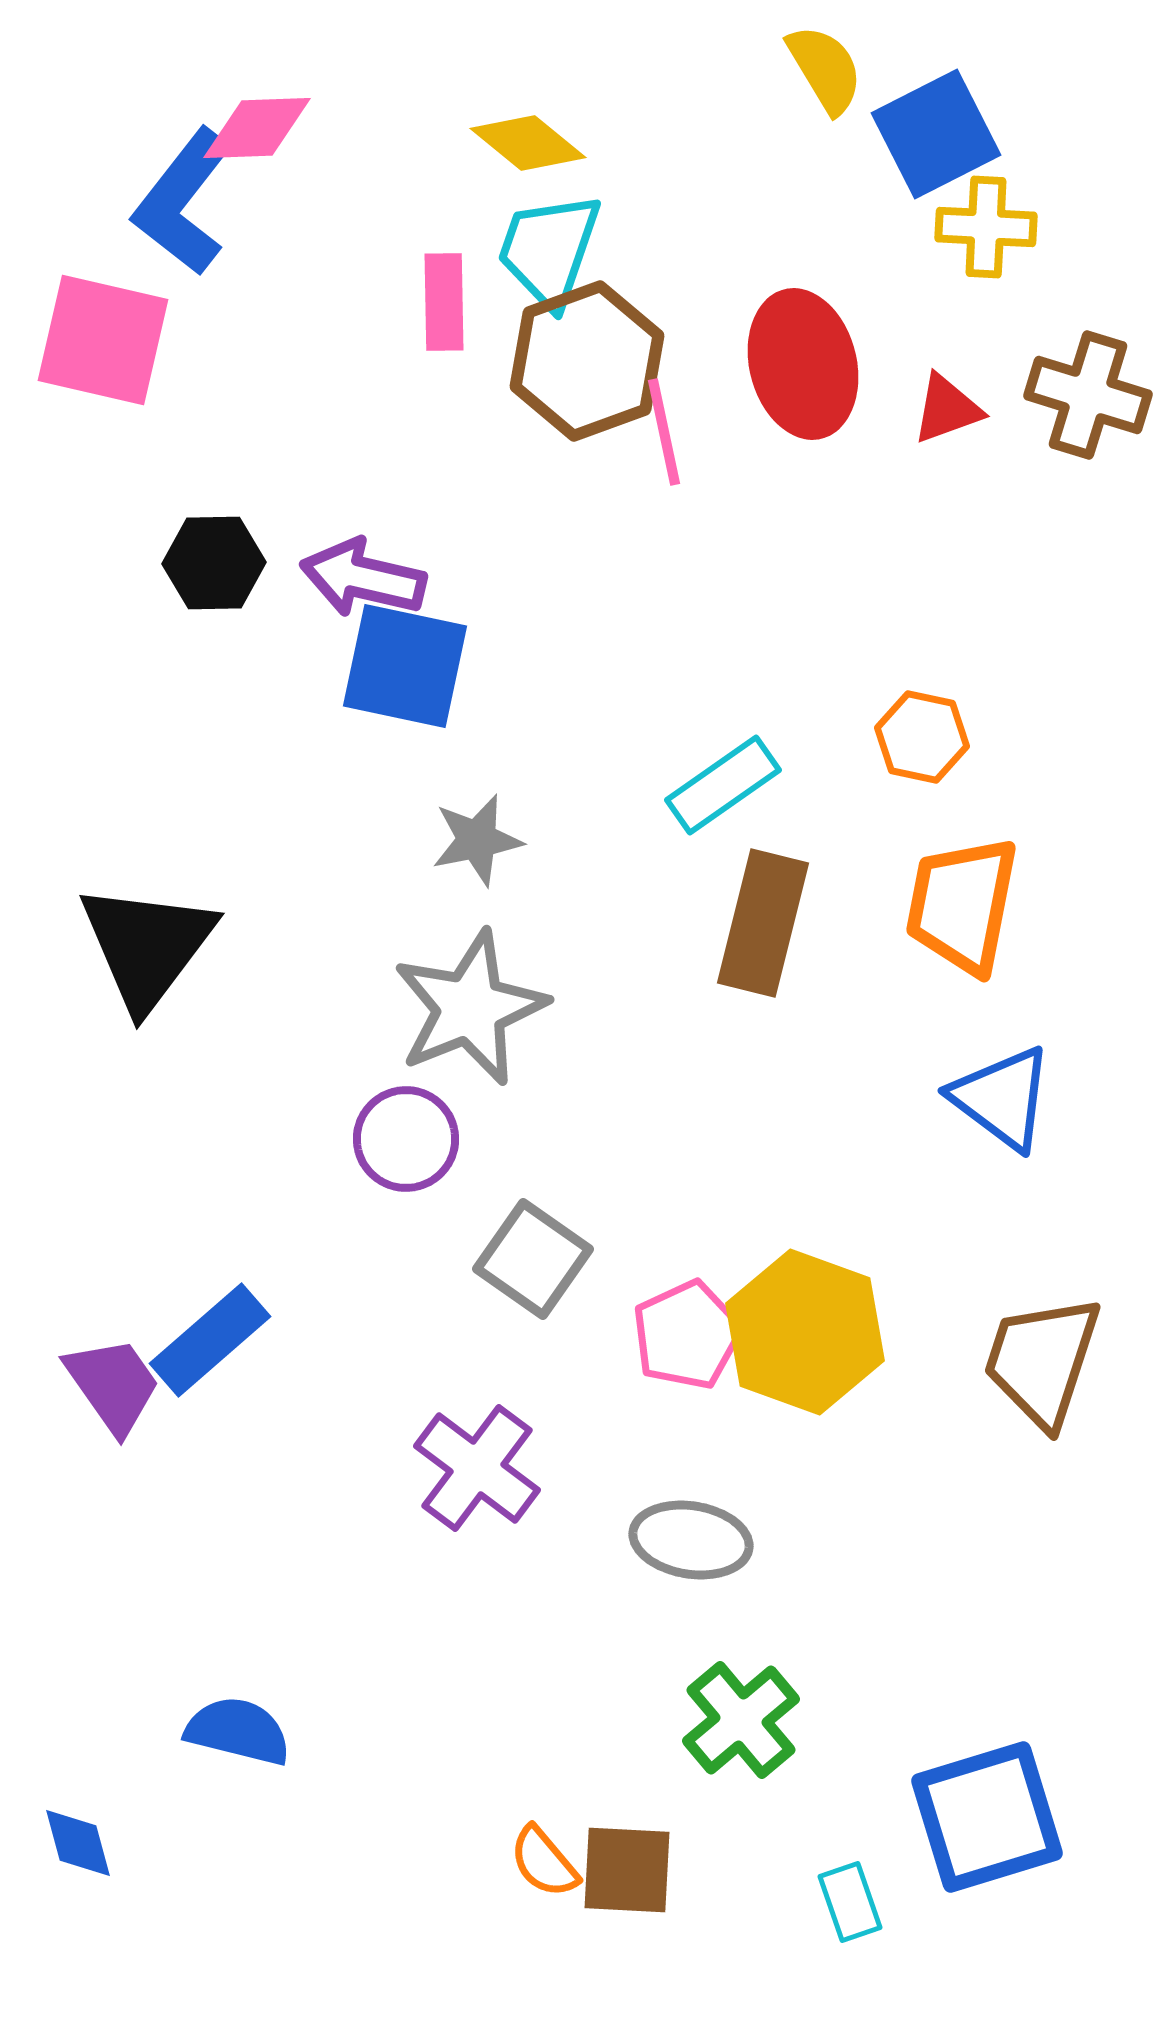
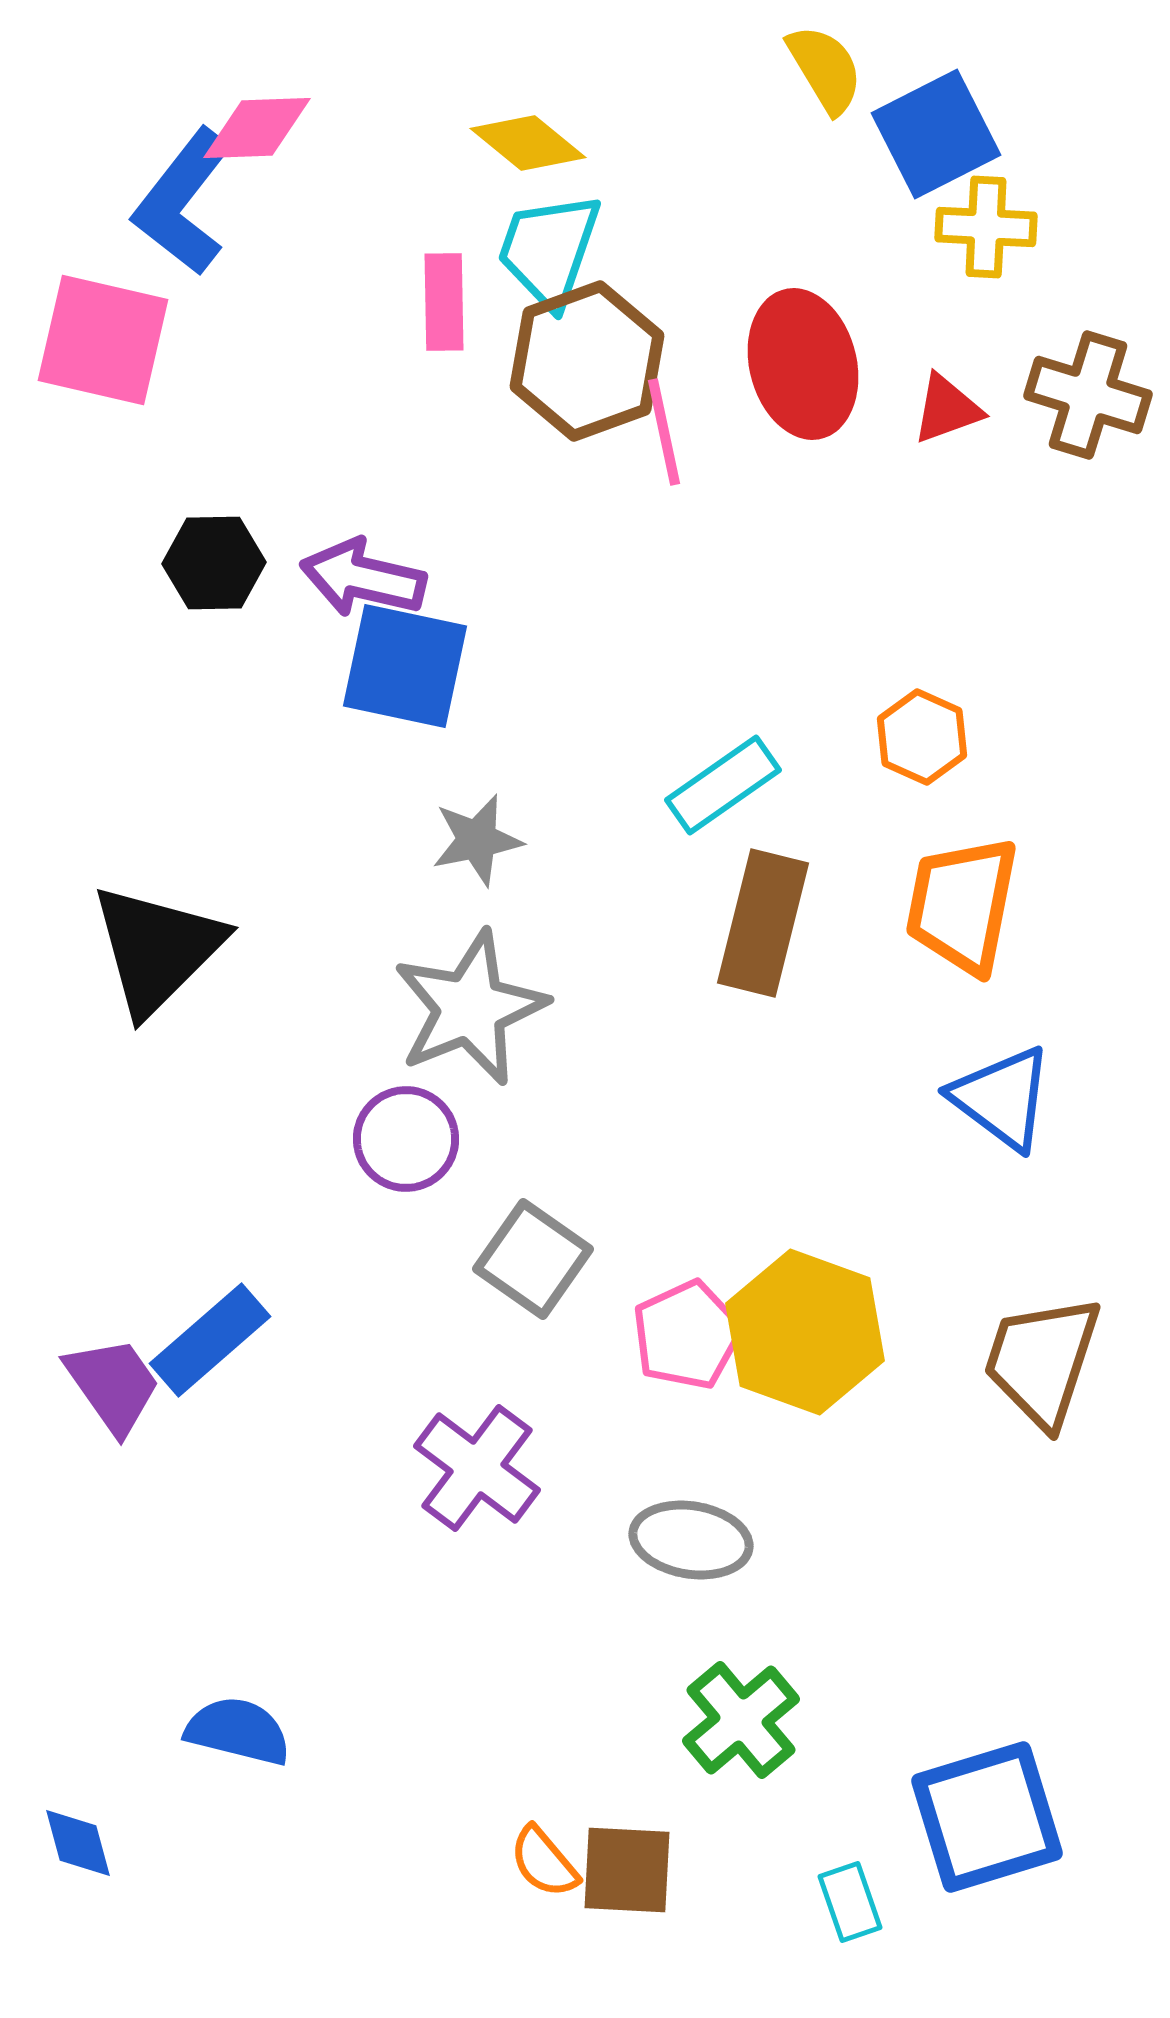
orange hexagon at (922, 737): rotated 12 degrees clockwise
black triangle at (147, 946): moved 10 px right, 3 px down; rotated 8 degrees clockwise
